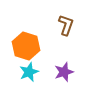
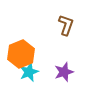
orange hexagon: moved 5 px left, 8 px down; rotated 20 degrees clockwise
